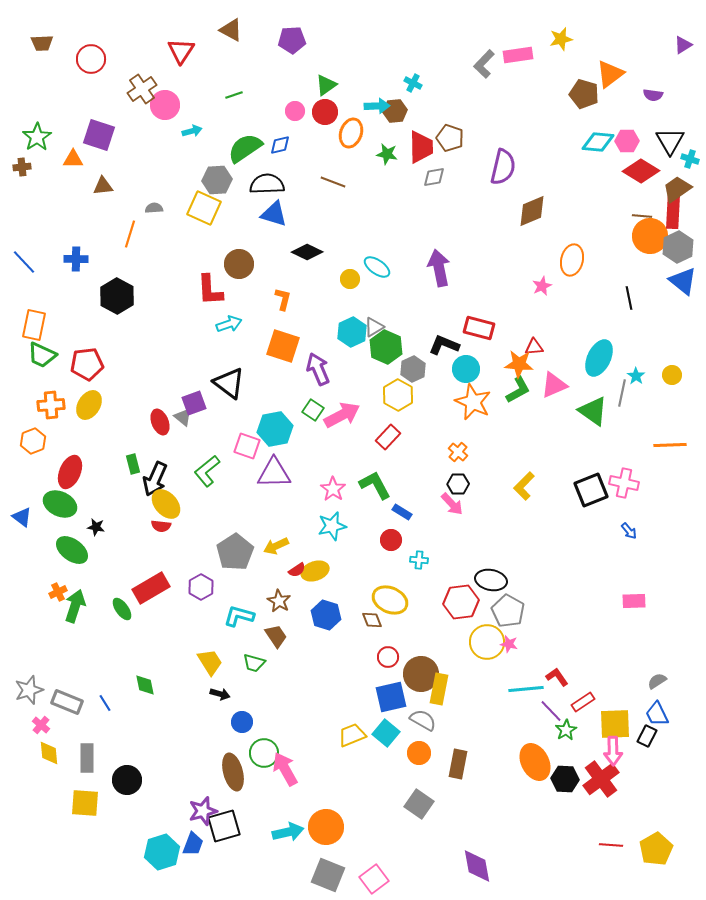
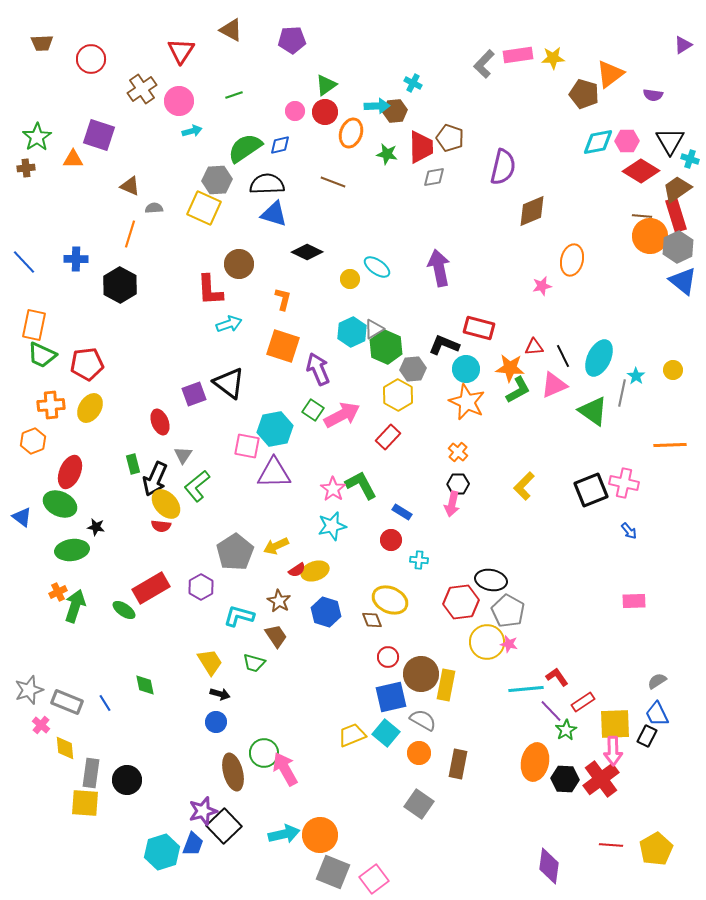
yellow star at (561, 39): moved 8 px left, 19 px down; rotated 10 degrees clockwise
pink circle at (165, 105): moved 14 px right, 4 px up
cyan diamond at (598, 142): rotated 16 degrees counterclockwise
brown cross at (22, 167): moved 4 px right, 1 px down
brown triangle at (103, 186): moved 27 px right; rotated 30 degrees clockwise
red rectangle at (673, 212): moved 3 px right, 3 px down; rotated 20 degrees counterclockwise
pink star at (542, 286): rotated 12 degrees clockwise
black hexagon at (117, 296): moved 3 px right, 11 px up
black line at (629, 298): moved 66 px left, 58 px down; rotated 15 degrees counterclockwise
gray triangle at (374, 327): moved 2 px down
orange star at (519, 364): moved 9 px left, 4 px down
gray hexagon at (413, 369): rotated 20 degrees clockwise
yellow circle at (672, 375): moved 1 px right, 5 px up
orange star at (473, 402): moved 6 px left
purple square at (194, 403): moved 9 px up
yellow ellipse at (89, 405): moved 1 px right, 3 px down
gray triangle at (183, 417): moved 38 px down; rotated 24 degrees clockwise
pink square at (247, 446): rotated 8 degrees counterclockwise
green L-shape at (207, 471): moved 10 px left, 15 px down
green L-shape at (375, 485): moved 14 px left
pink arrow at (452, 504): rotated 55 degrees clockwise
green ellipse at (72, 550): rotated 44 degrees counterclockwise
green ellipse at (122, 609): moved 2 px right, 1 px down; rotated 20 degrees counterclockwise
blue hexagon at (326, 615): moved 3 px up
yellow rectangle at (439, 689): moved 7 px right, 4 px up
blue circle at (242, 722): moved 26 px left
yellow diamond at (49, 753): moved 16 px right, 5 px up
gray rectangle at (87, 758): moved 4 px right, 15 px down; rotated 8 degrees clockwise
orange ellipse at (535, 762): rotated 39 degrees clockwise
black square at (224, 826): rotated 28 degrees counterclockwise
orange circle at (326, 827): moved 6 px left, 8 px down
cyan arrow at (288, 832): moved 4 px left, 2 px down
purple diamond at (477, 866): moved 72 px right; rotated 18 degrees clockwise
gray square at (328, 875): moved 5 px right, 3 px up
